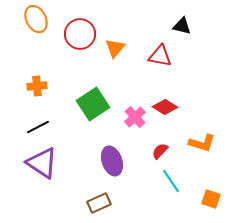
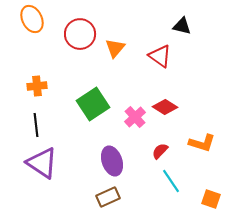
orange ellipse: moved 4 px left
red triangle: rotated 25 degrees clockwise
black line: moved 2 px left, 2 px up; rotated 70 degrees counterclockwise
brown rectangle: moved 9 px right, 6 px up
